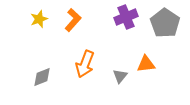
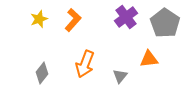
purple cross: rotated 15 degrees counterclockwise
orange triangle: moved 3 px right, 5 px up
gray diamond: moved 4 px up; rotated 30 degrees counterclockwise
